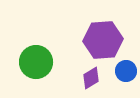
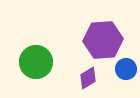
blue circle: moved 2 px up
purple diamond: moved 3 px left
